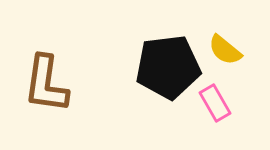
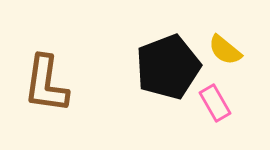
black pentagon: rotated 14 degrees counterclockwise
